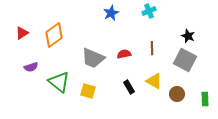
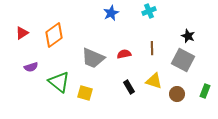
gray square: moved 2 px left
yellow triangle: rotated 12 degrees counterclockwise
yellow square: moved 3 px left, 2 px down
green rectangle: moved 8 px up; rotated 24 degrees clockwise
